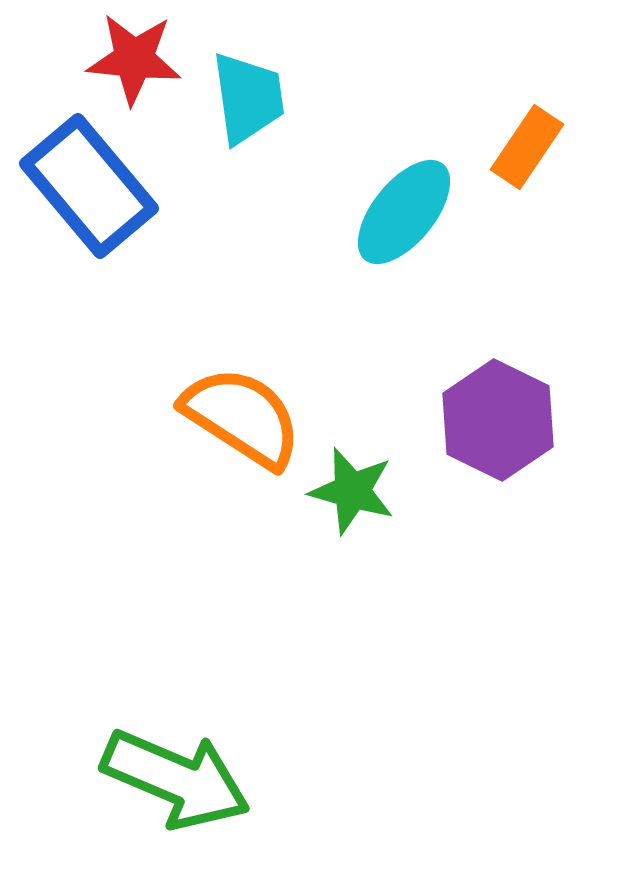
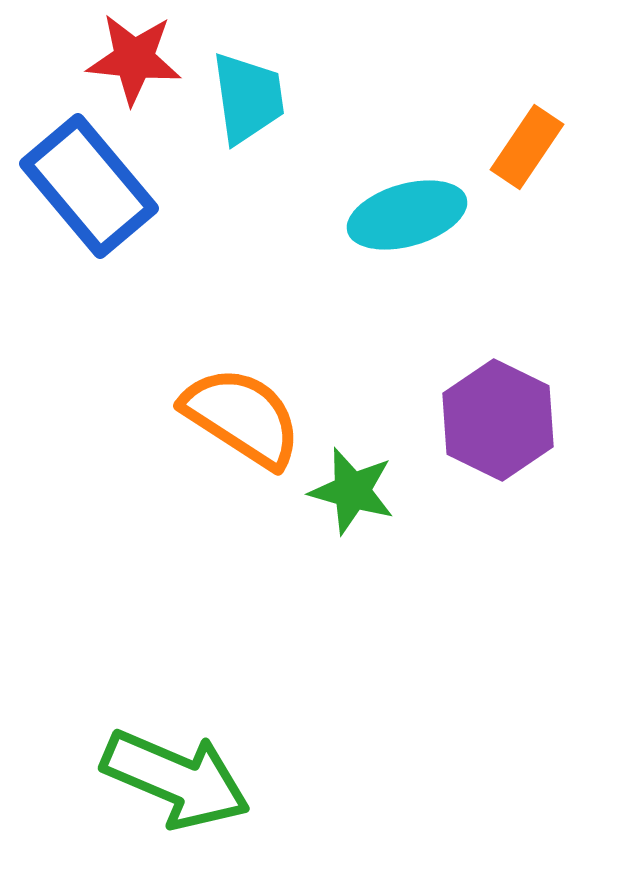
cyan ellipse: moved 3 px right, 3 px down; rotated 35 degrees clockwise
